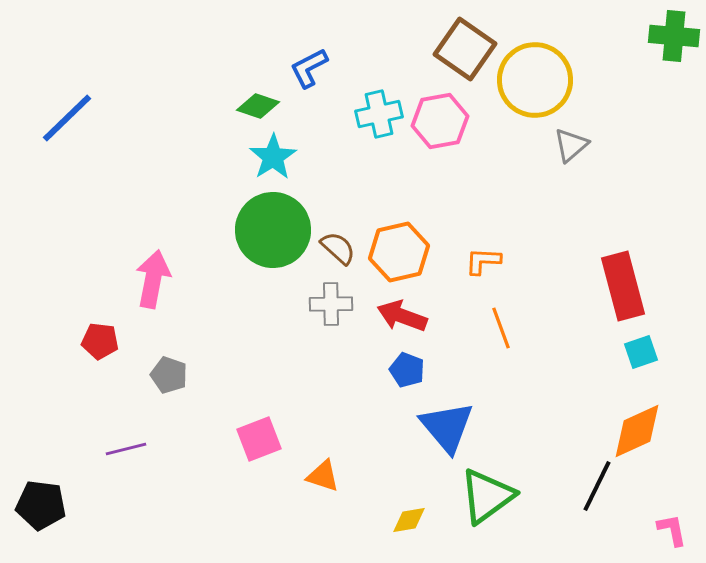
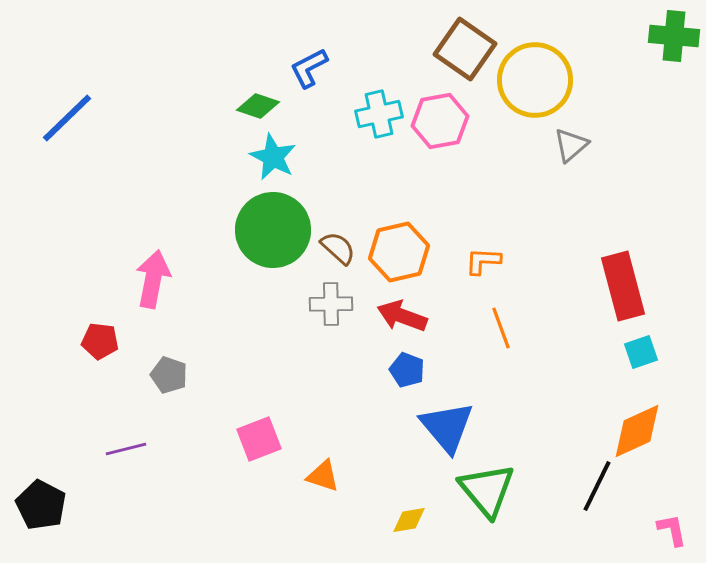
cyan star: rotated 12 degrees counterclockwise
green triangle: moved 6 px up; rotated 34 degrees counterclockwise
black pentagon: rotated 21 degrees clockwise
